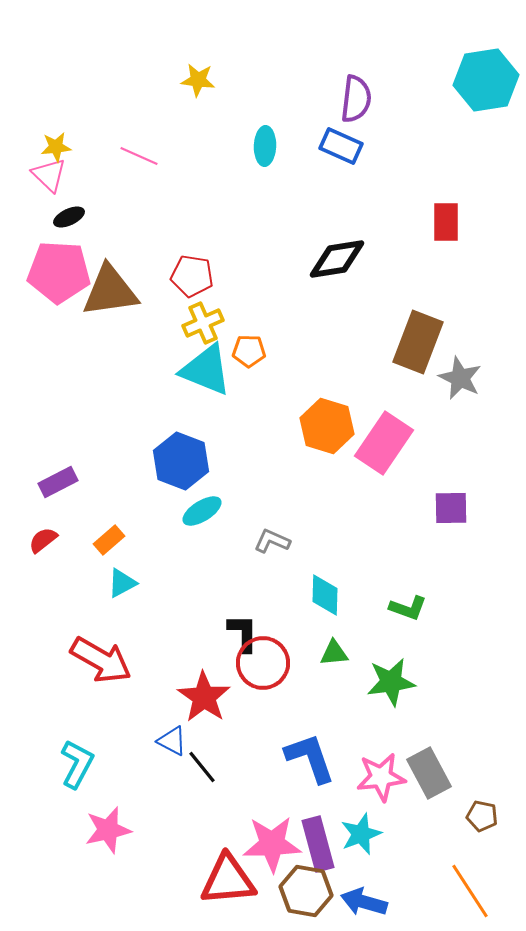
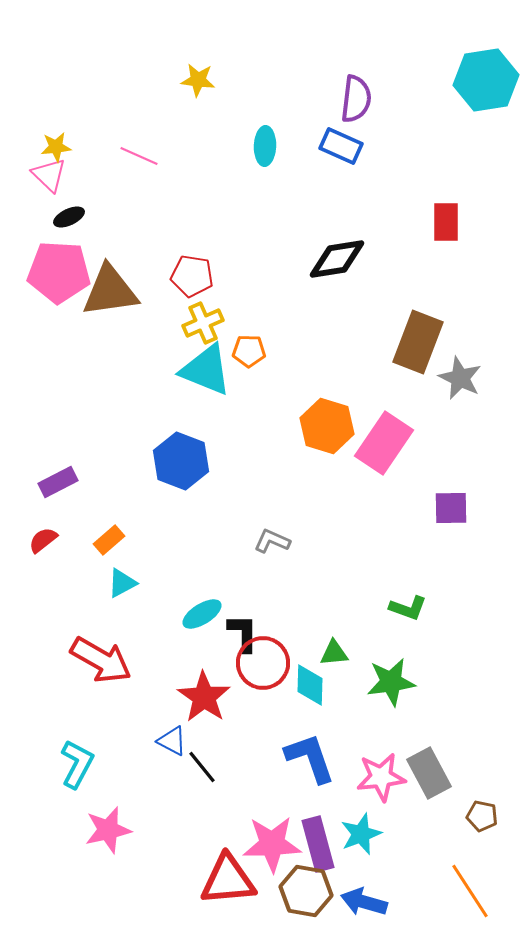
cyan ellipse at (202, 511): moved 103 px down
cyan diamond at (325, 595): moved 15 px left, 90 px down
